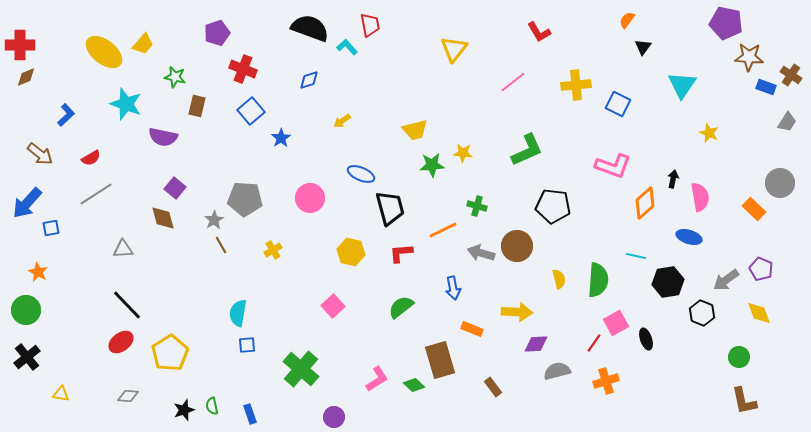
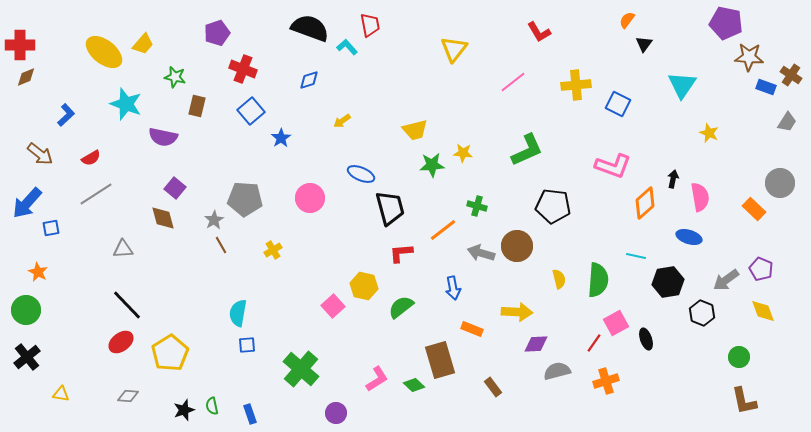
black triangle at (643, 47): moved 1 px right, 3 px up
orange line at (443, 230): rotated 12 degrees counterclockwise
yellow hexagon at (351, 252): moved 13 px right, 34 px down
yellow diamond at (759, 313): moved 4 px right, 2 px up
purple circle at (334, 417): moved 2 px right, 4 px up
